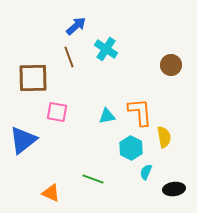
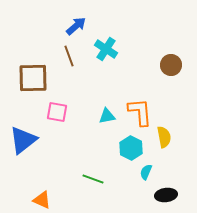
brown line: moved 1 px up
black ellipse: moved 8 px left, 6 px down
orange triangle: moved 9 px left, 7 px down
